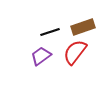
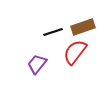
black line: moved 3 px right
purple trapezoid: moved 4 px left, 8 px down; rotated 15 degrees counterclockwise
